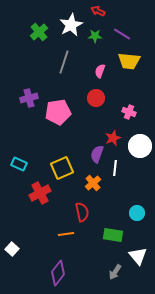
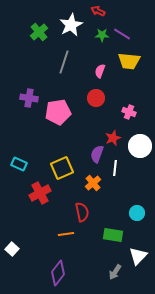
green star: moved 7 px right, 1 px up
purple cross: rotated 24 degrees clockwise
white triangle: rotated 24 degrees clockwise
